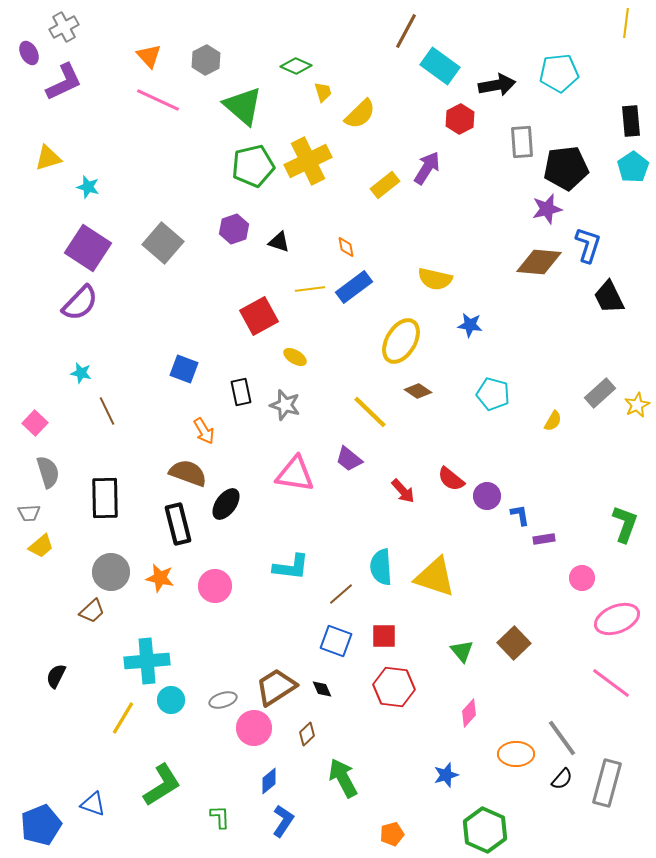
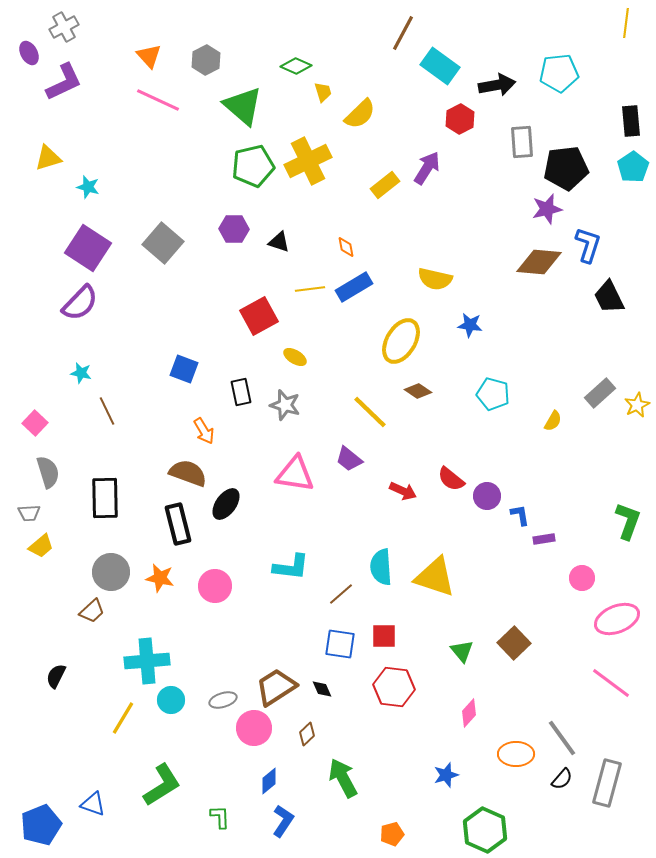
brown line at (406, 31): moved 3 px left, 2 px down
purple hexagon at (234, 229): rotated 20 degrees clockwise
blue rectangle at (354, 287): rotated 6 degrees clockwise
red arrow at (403, 491): rotated 24 degrees counterclockwise
green L-shape at (625, 524): moved 3 px right, 3 px up
blue square at (336, 641): moved 4 px right, 3 px down; rotated 12 degrees counterclockwise
